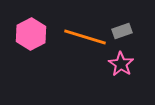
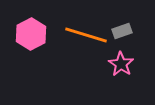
orange line: moved 1 px right, 2 px up
